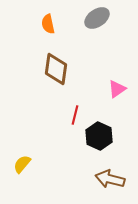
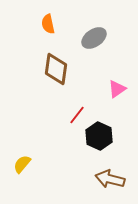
gray ellipse: moved 3 px left, 20 px down
red line: moved 2 px right; rotated 24 degrees clockwise
